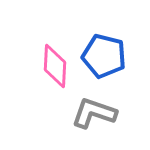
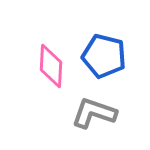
pink diamond: moved 4 px left
